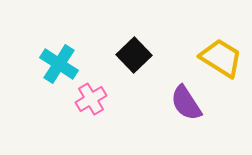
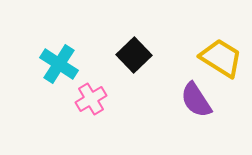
purple semicircle: moved 10 px right, 3 px up
